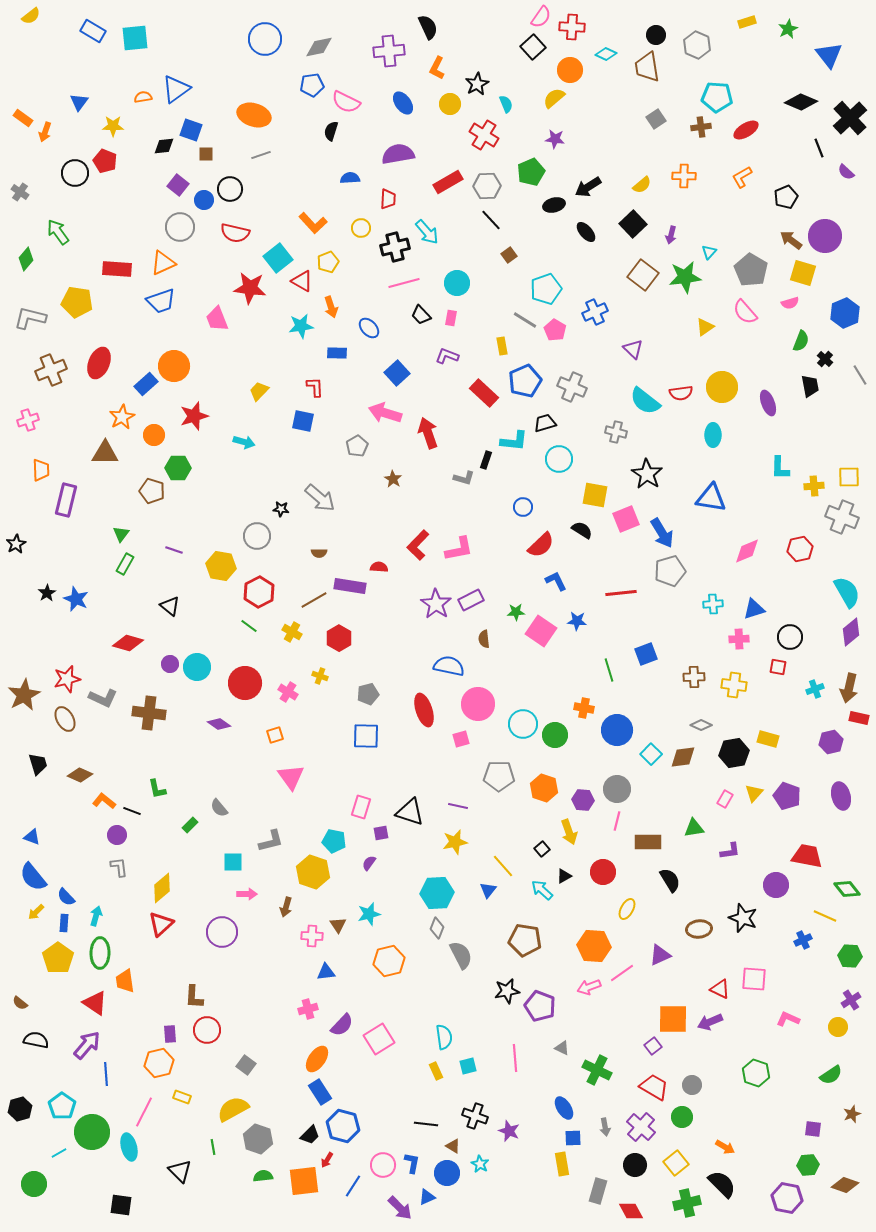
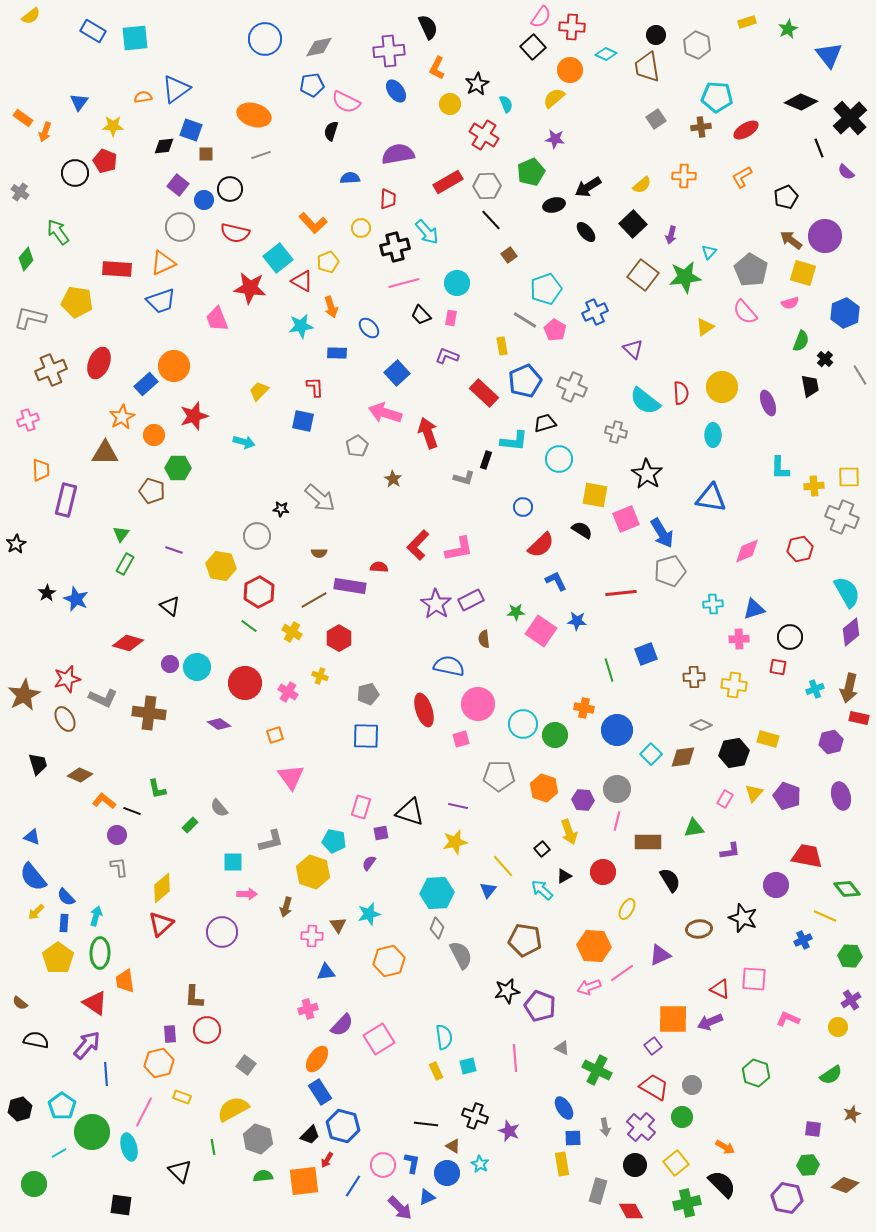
blue ellipse at (403, 103): moved 7 px left, 12 px up
red semicircle at (681, 393): rotated 85 degrees counterclockwise
